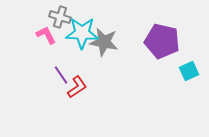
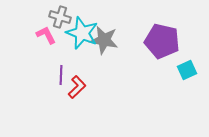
cyan star: rotated 20 degrees clockwise
gray star: moved 2 px up
cyan square: moved 2 px left, 1 px up
purple line: rotated 36 degrees clockwise
red L-shape: rotated 10 degrees counterclockwise
